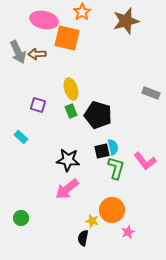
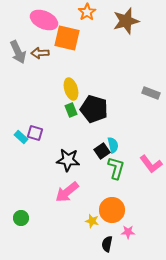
orange star: moved 5 px right
pink ellipse: rotated 12 degrees clockwise
brown arrow: moved 3 px right, 1 px up
purple square: moved 3 px left, 28 px down
green rectangle: moved 1 px up
black pentagon: moved 4 px left, 6 px up
cyan semicircle: moved 2 px up
black square: rotated 21 degrees counterclockwise
pink L-shape: moved 6 px right, 3 px down
pink arrow: moved 3 px down
pink star: rotated 24 degrees clockwise
black semicircle: moved 24 px right, 6 px down
